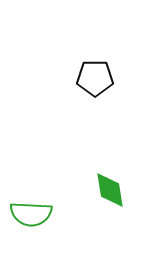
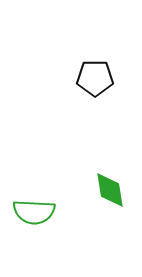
green semicircle: moved 3 px right, 2 px up
